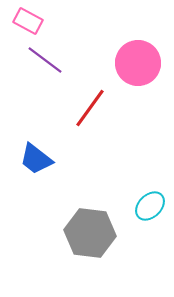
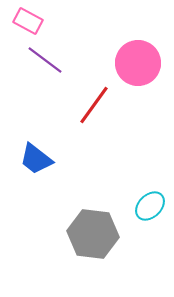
red line: moved 4 px right, 3 px up
gray hexagon: moved 3 px right, 1 px down
